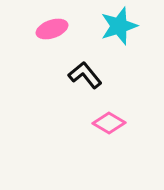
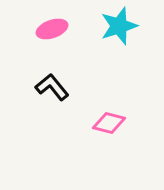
black L-shape: moved 33 px left, 12 px down
pink diamond: rotated 16 degrees counterclockwise
